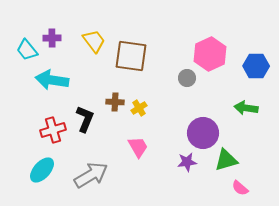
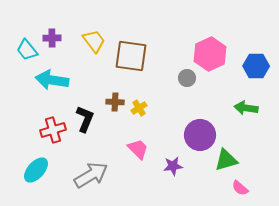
purple circle: moved 3 px left, 2 px down
pink trapezoid: moved 2 px down; rotated 15 degrees counterclockwise
purple star: moved 14 px left, 4 px down
cyan ellipse: moved 6 px left
